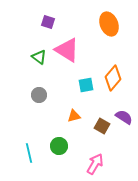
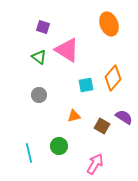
purple square: moved 5 px left, 5 px down
